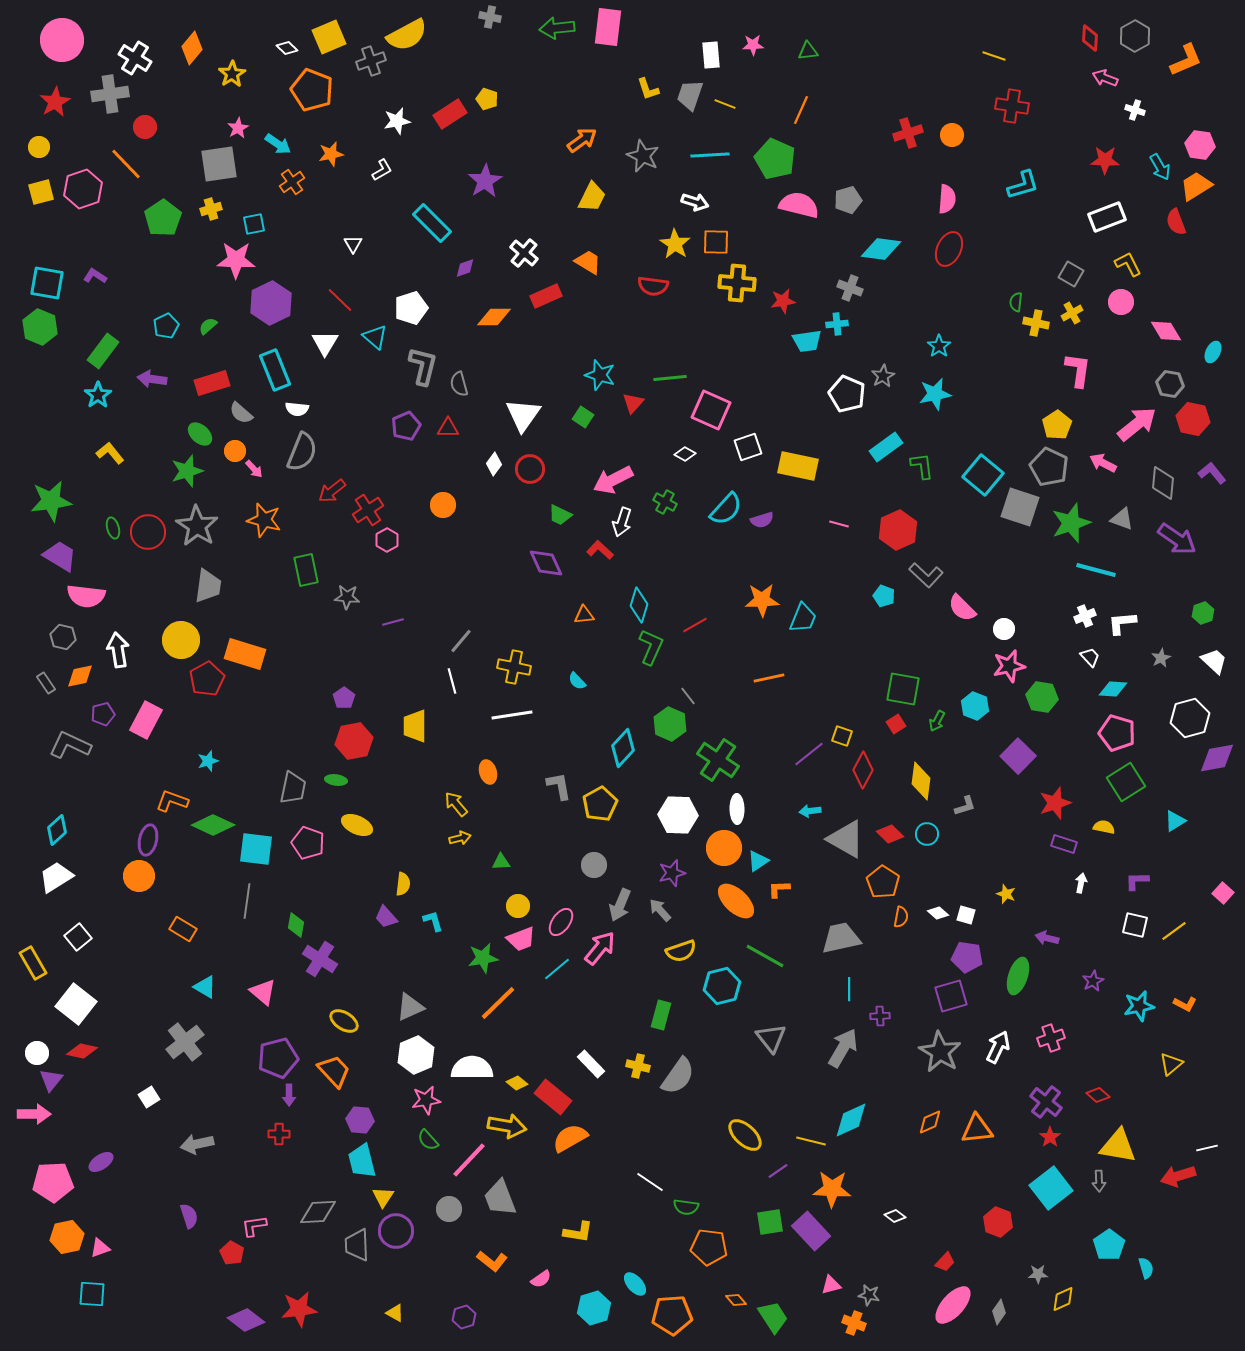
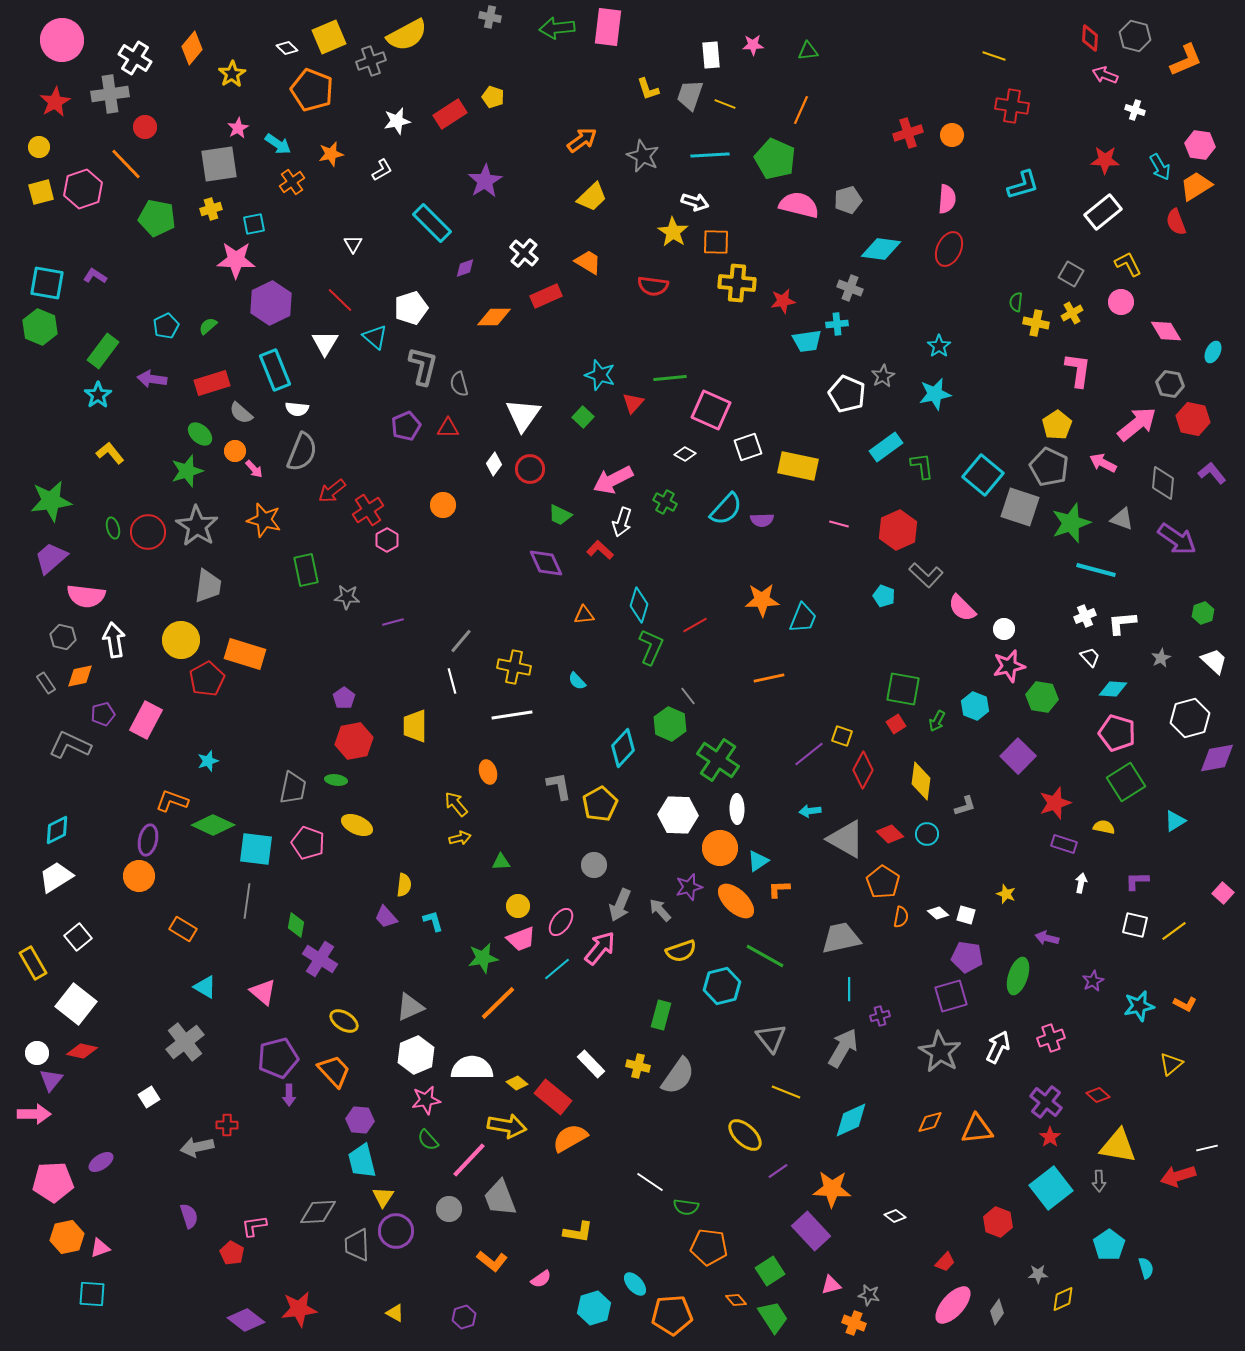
gray hexagon at (1135, 36): rotated 16 degrees counterclockwise
pink arrow at (1105, 78): moved 3 px up
yellow pentagon at (487, 99): moved 6 px right, 2 px up
yellow trapezoid at (592, 197): rotated 20 degrees clockwise
white rectangle at (1107, 217): moved 4 px left, 5 px up; rotated 18 degrees counterclockwise
green pentagon at (163, 218): moved 6 px left; rotated 27 degrees counterclockwise
yellow star at (675, 244): moved 2 px left, 12 px up
green square at (583, 417): rotated 10 degrees clockwise
purple semicircle at (762, 520): rotated 15 degrees clockwise
purple trapezoid at (60, 556): moved 9 px left, 2 px down; rotated 72 degrees counterclockwise
white arrow at (118, 650): moved 4 px left, 10 px up
cyan diamond at (57, 830): rotated 16 degrees clockwise
orange circle at (724, 848): moved 4 px left
purple star at (672, 873): moved 17 px right, 14 px down
yellow semicircle at (403, 884): moved 1 px right, 1 px down
purple cross at (880, 1016): rotated 12 degrees counterclockwise
orange diamond at (930, 1122): rotated 8 degrees clockwise
red cross at (279, 1134): moved 52 px left, 9 px up
yellow line at (811, 1141): moved 25 px left, 49 px up; rotated 8 degrees clockwise
gray arrow at (197, 1144): moved 3 px down
green square at (770, 1222): moved 49 px down; rotated 24 degrees counterclockwise
gray diamond at (999, 1312): moved 2 px left
